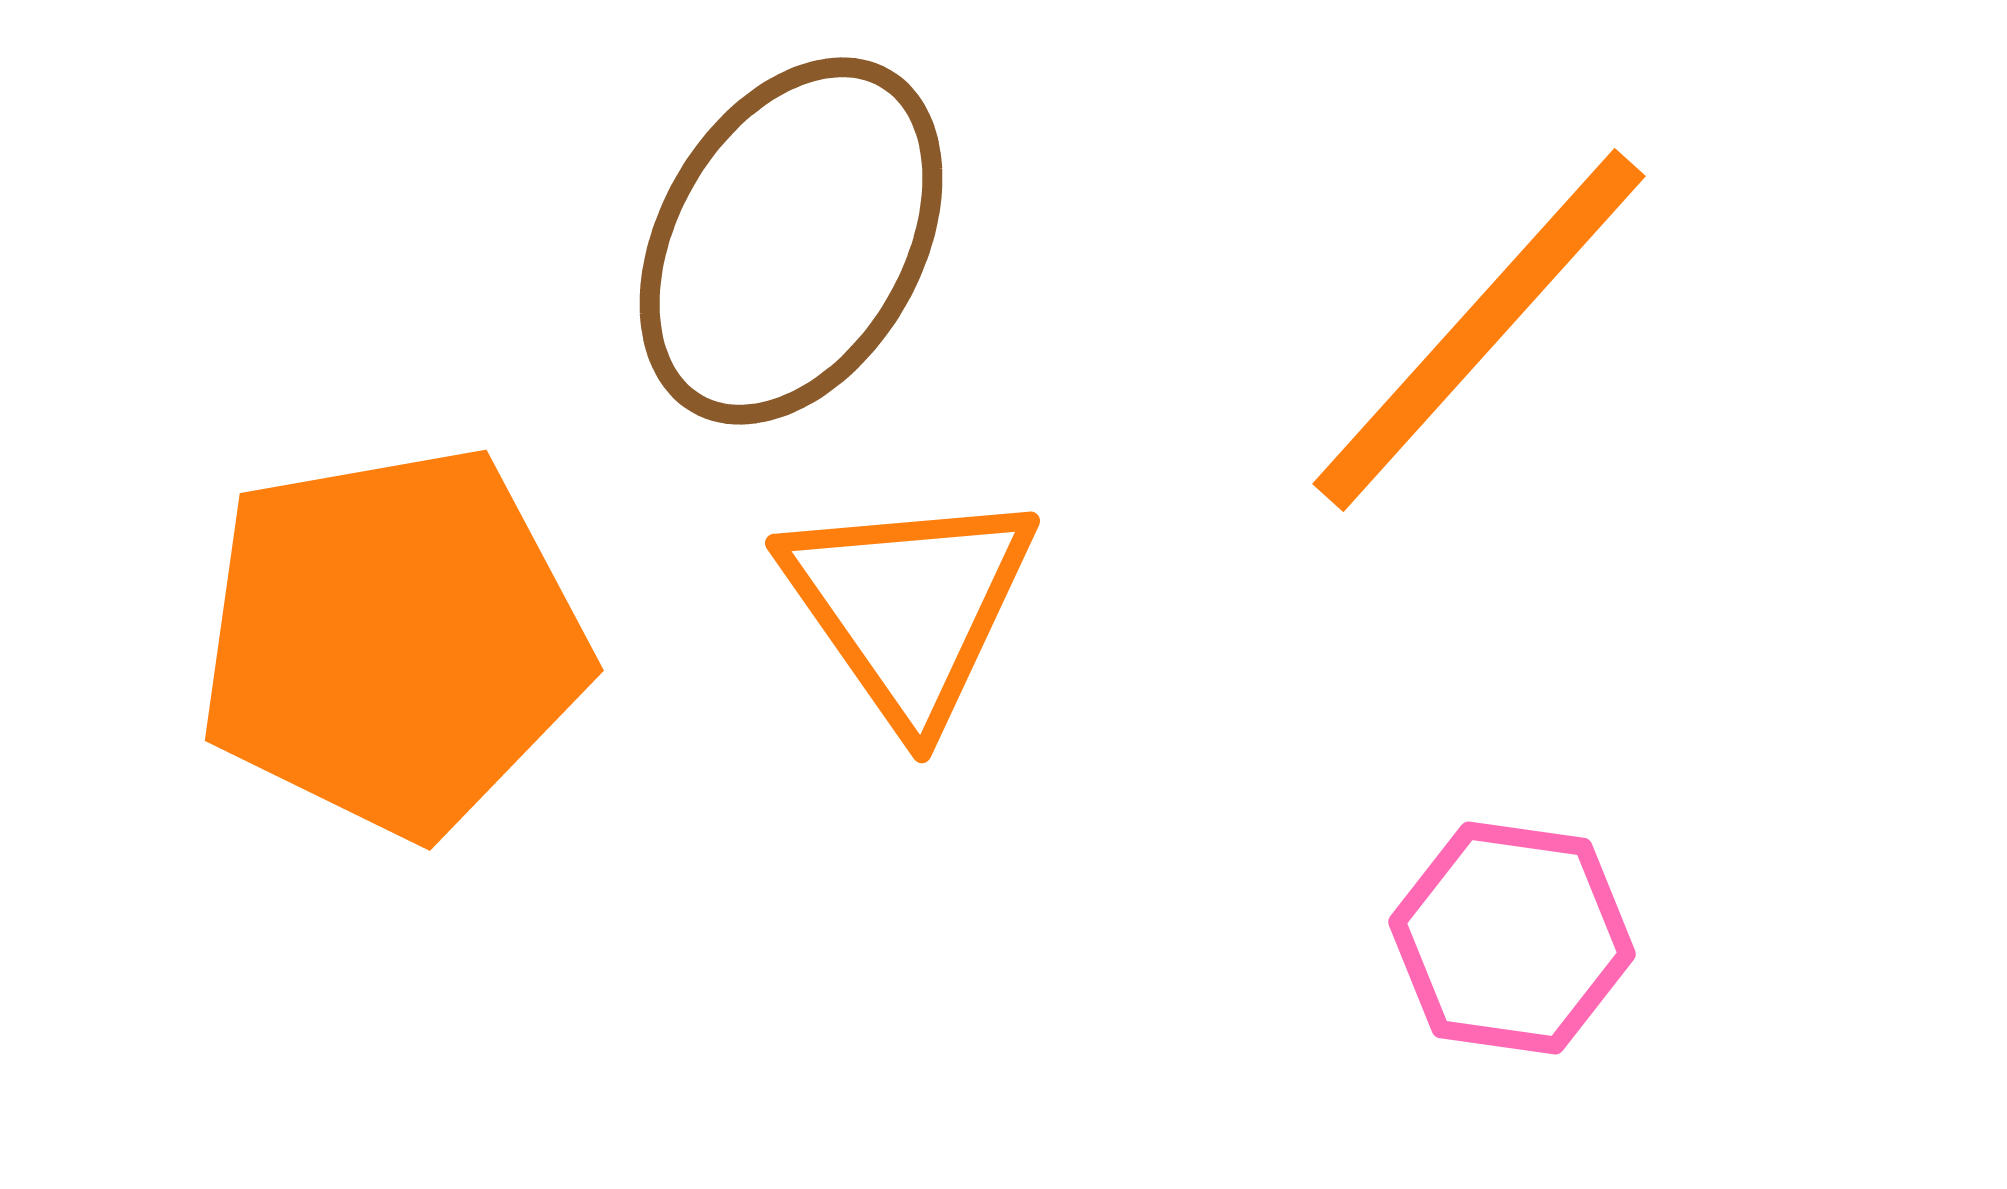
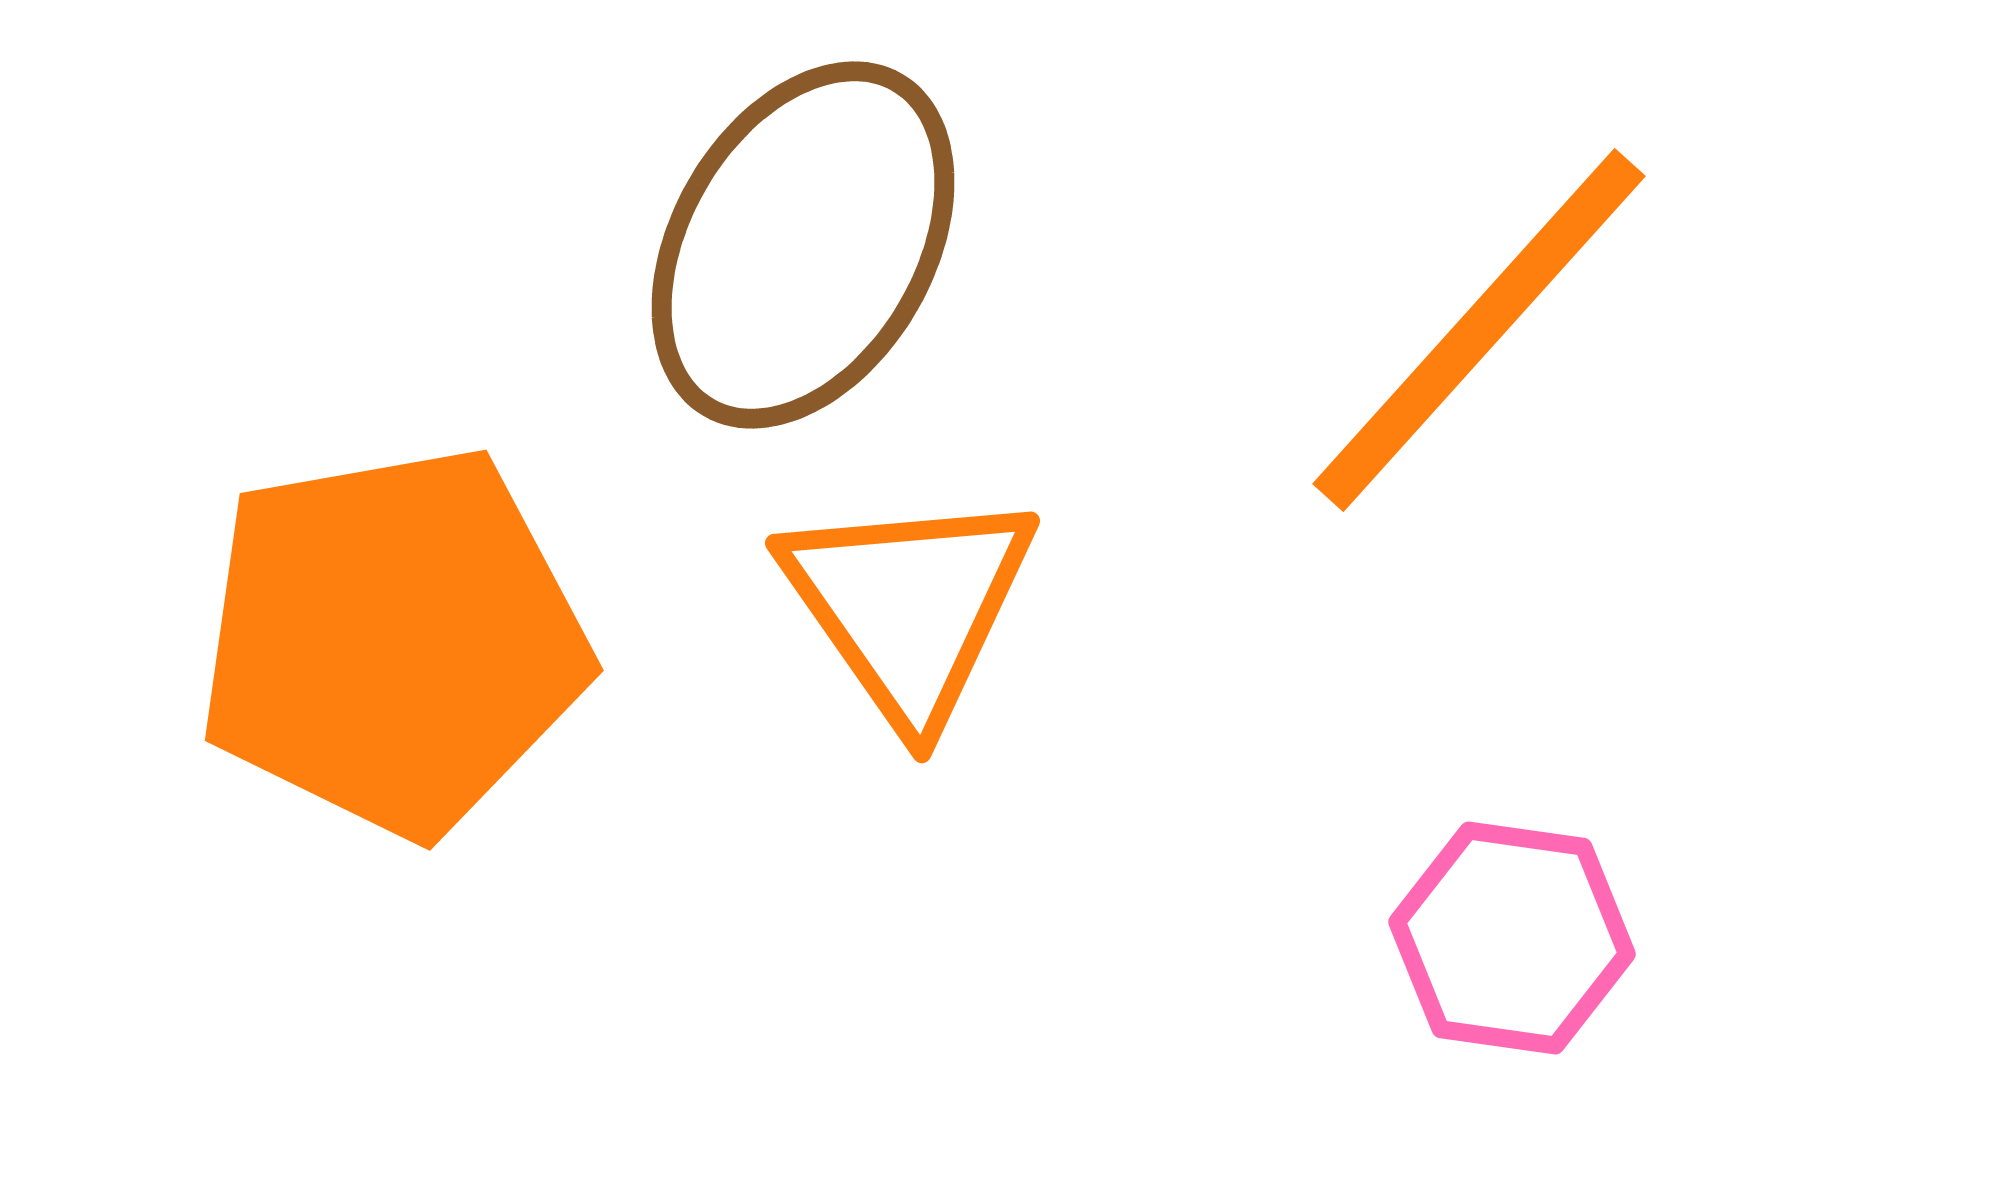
brown ellipse: moved 12 px right, 4 px down
